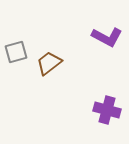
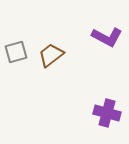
brown trapezoid: moved 2 px right, 8 px up
purple cross: moved 3 px down
